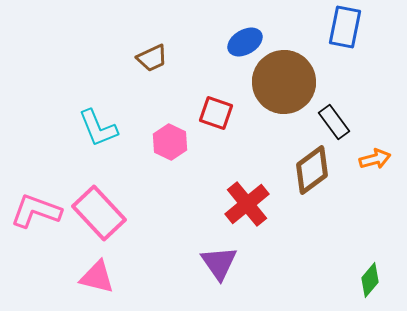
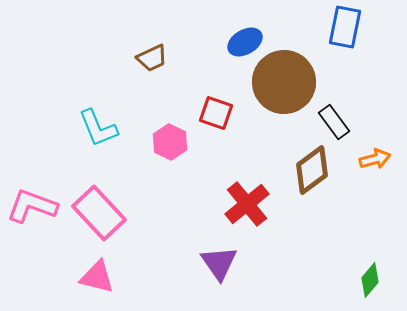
pink L-shape: moved 4 px left, 5 px up
